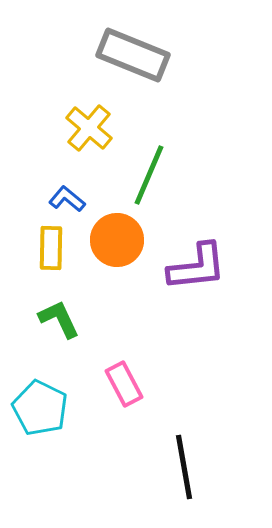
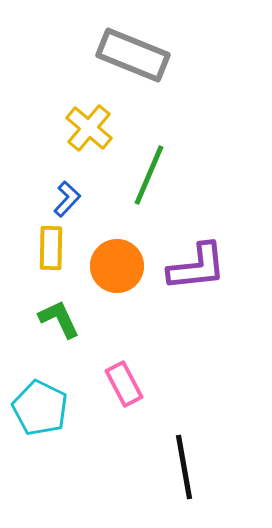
blue L-shape: rotated 93 degrees clockwise
orange circle: moved 26 px down
